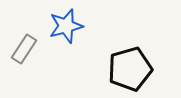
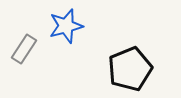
black pentagon: rotated 6 degrees counterclockwise
